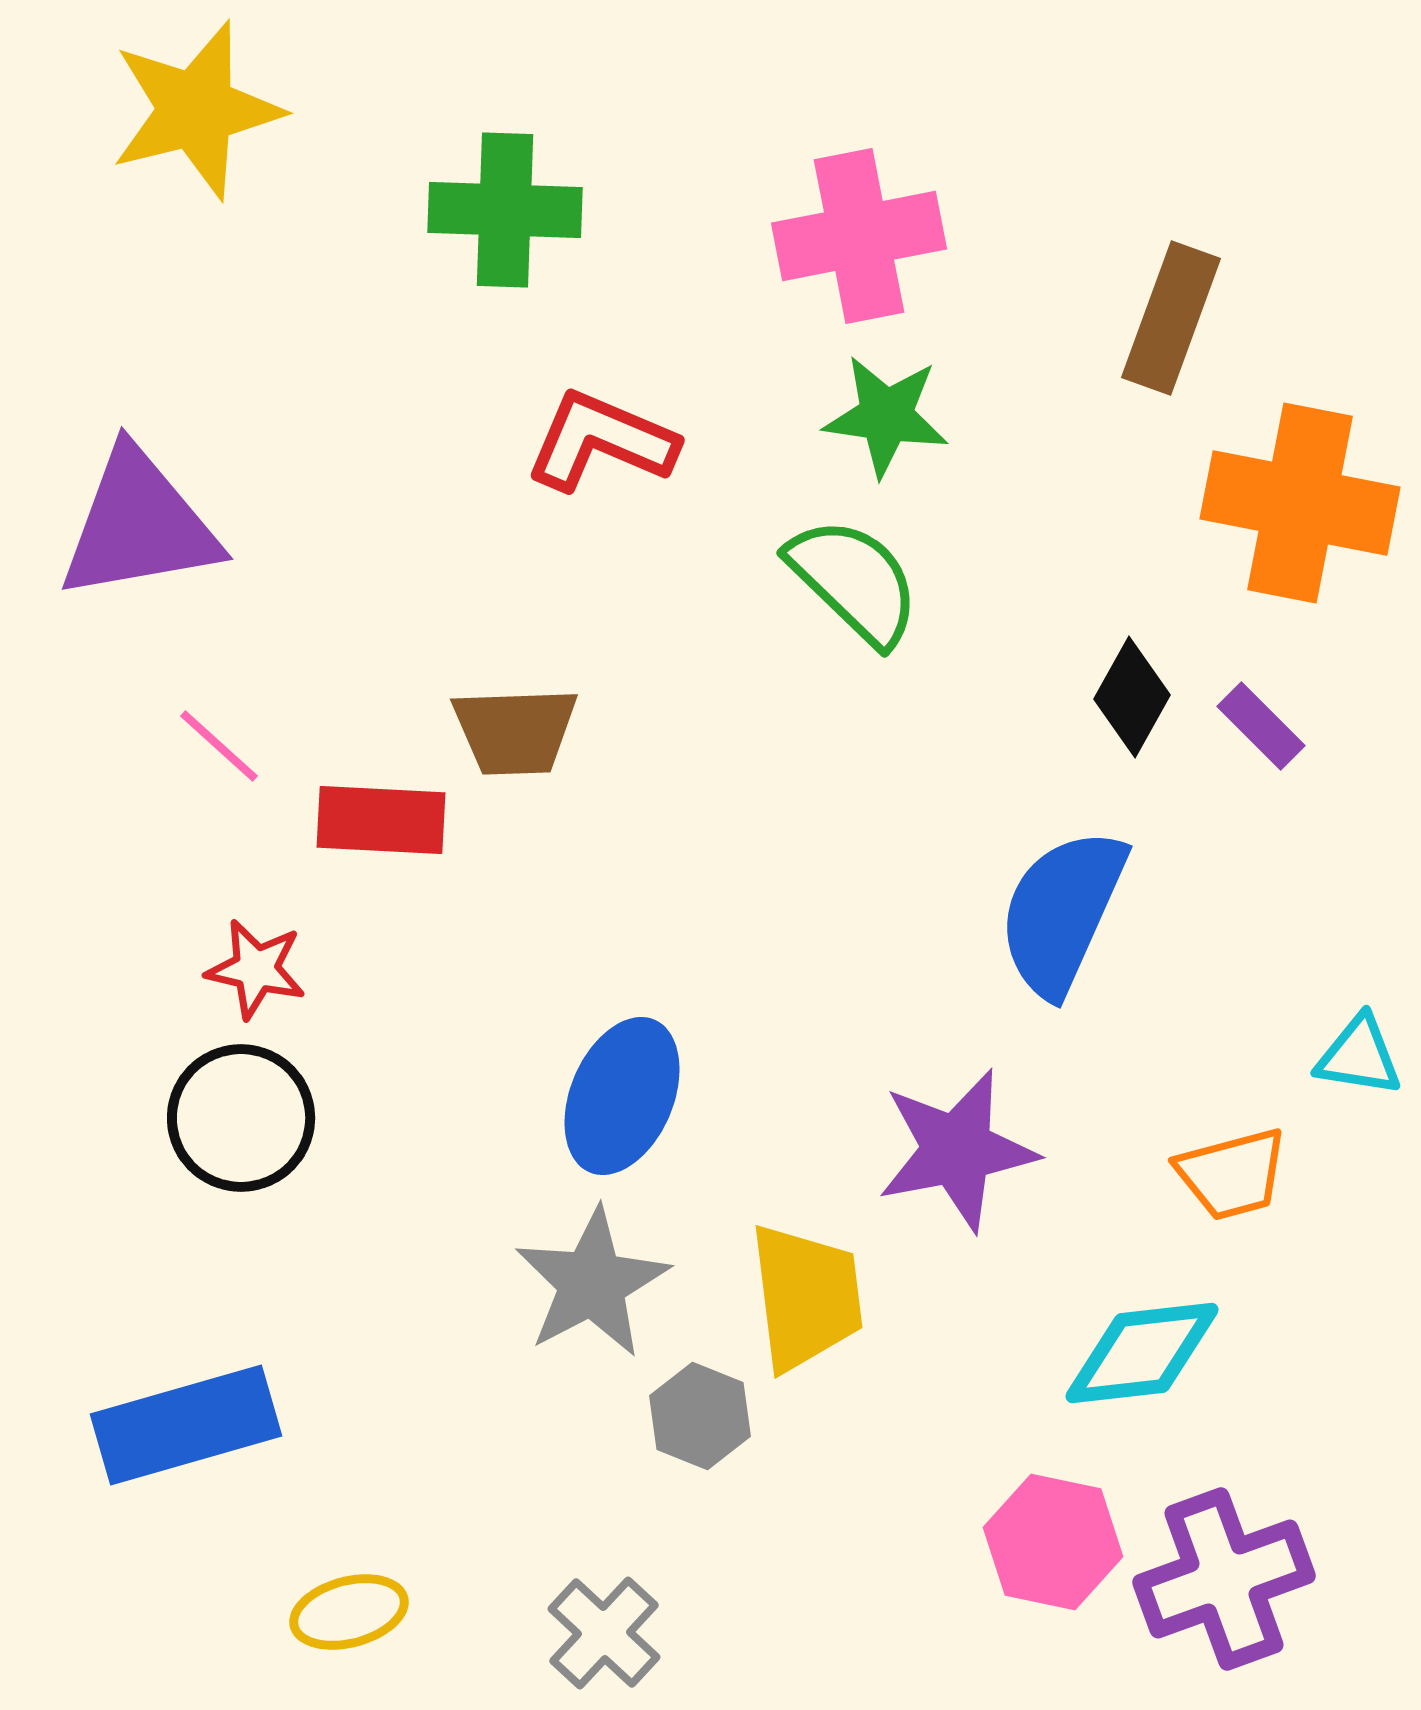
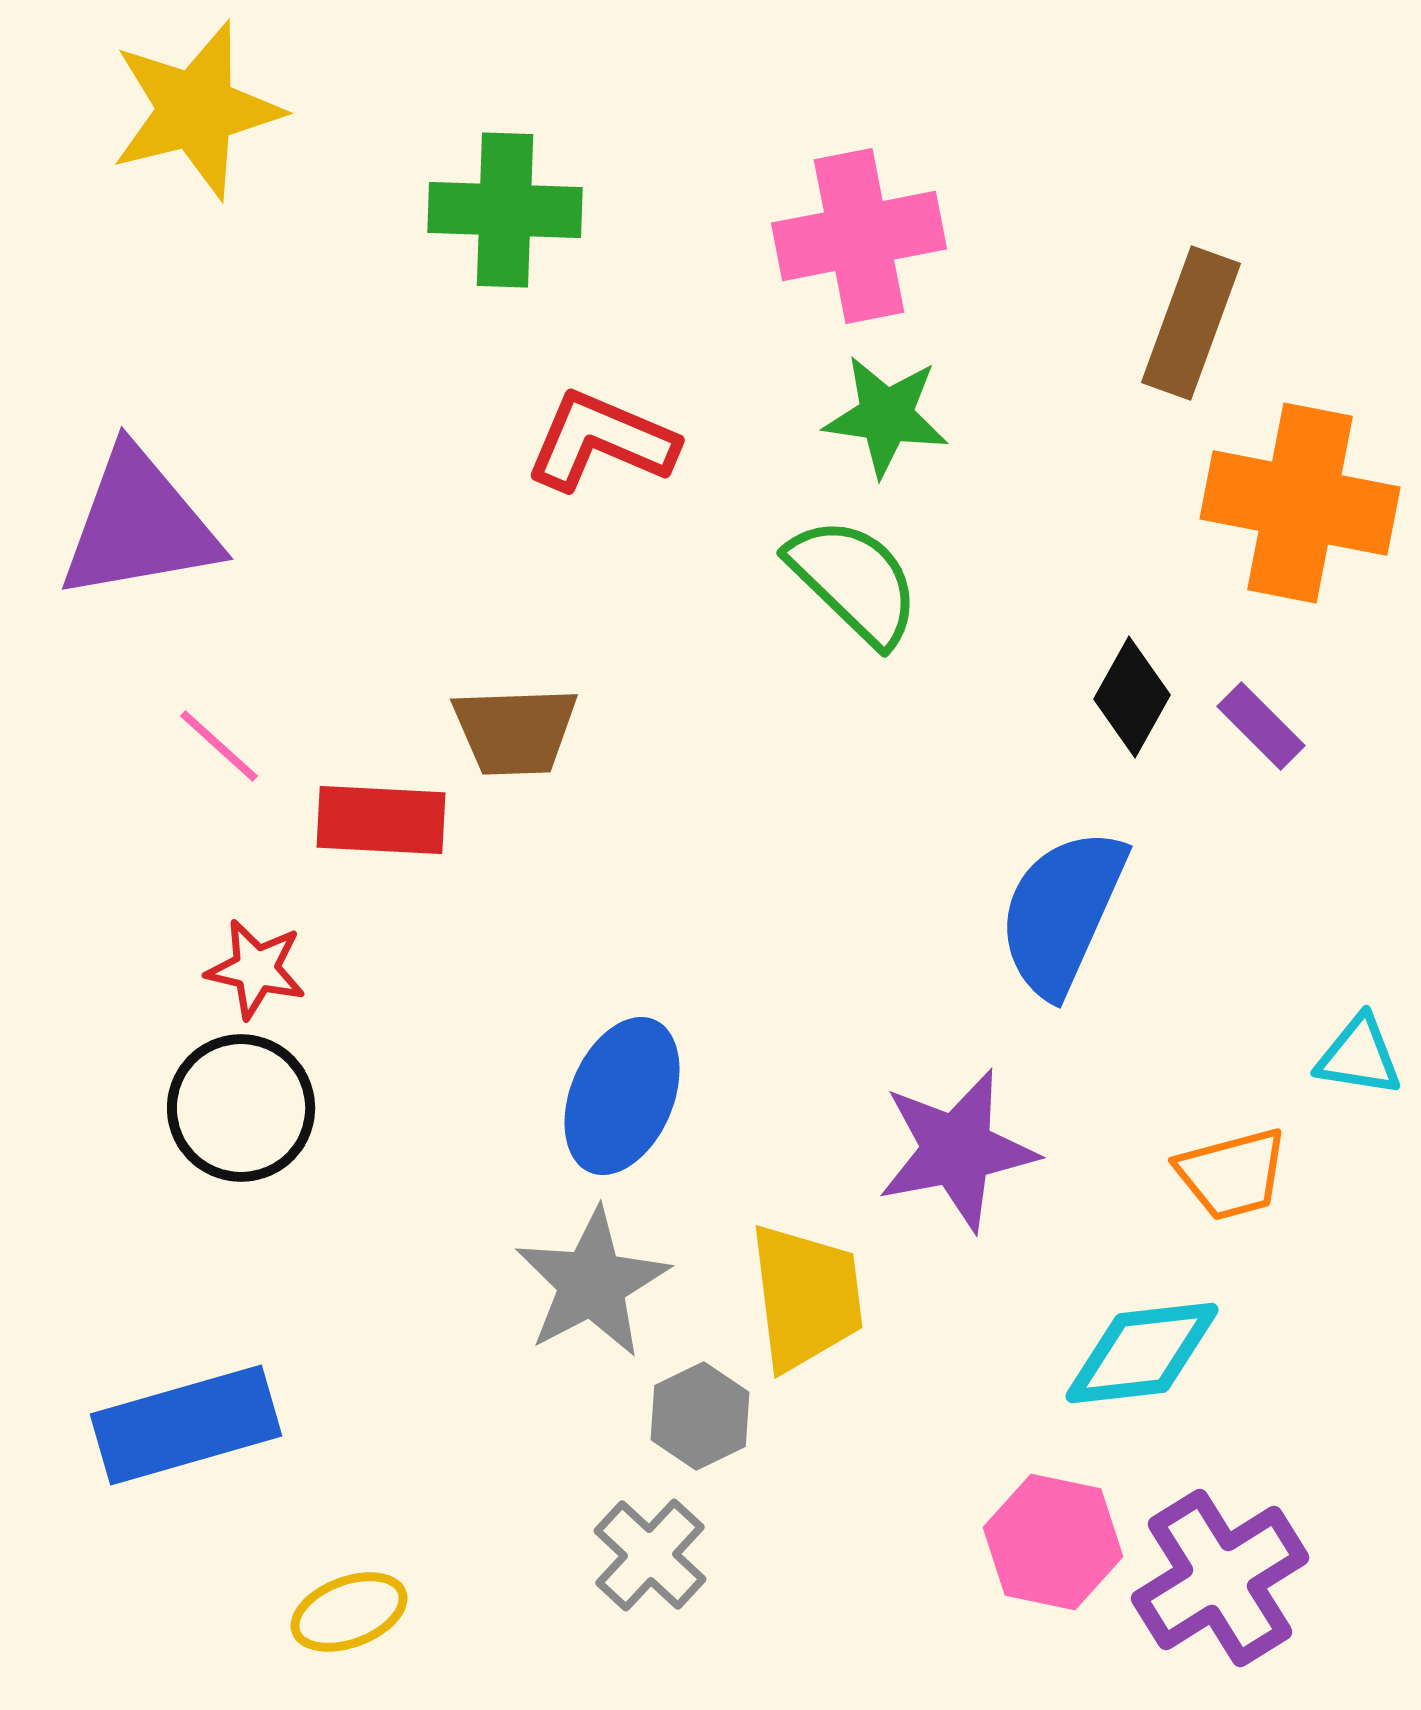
brown rectangle: moved 20 px right, 5 px down
black circle: moved 10 px up
gray hexagon: rotated 12 degrees clockwise
purple cross: moved 4 px left, 1 px up; rotated 12 degrees counterclockwise
yellow ellipse: rotated 6 degrees counterclockwise
gray cross: moved 46 px right, 78 px up
